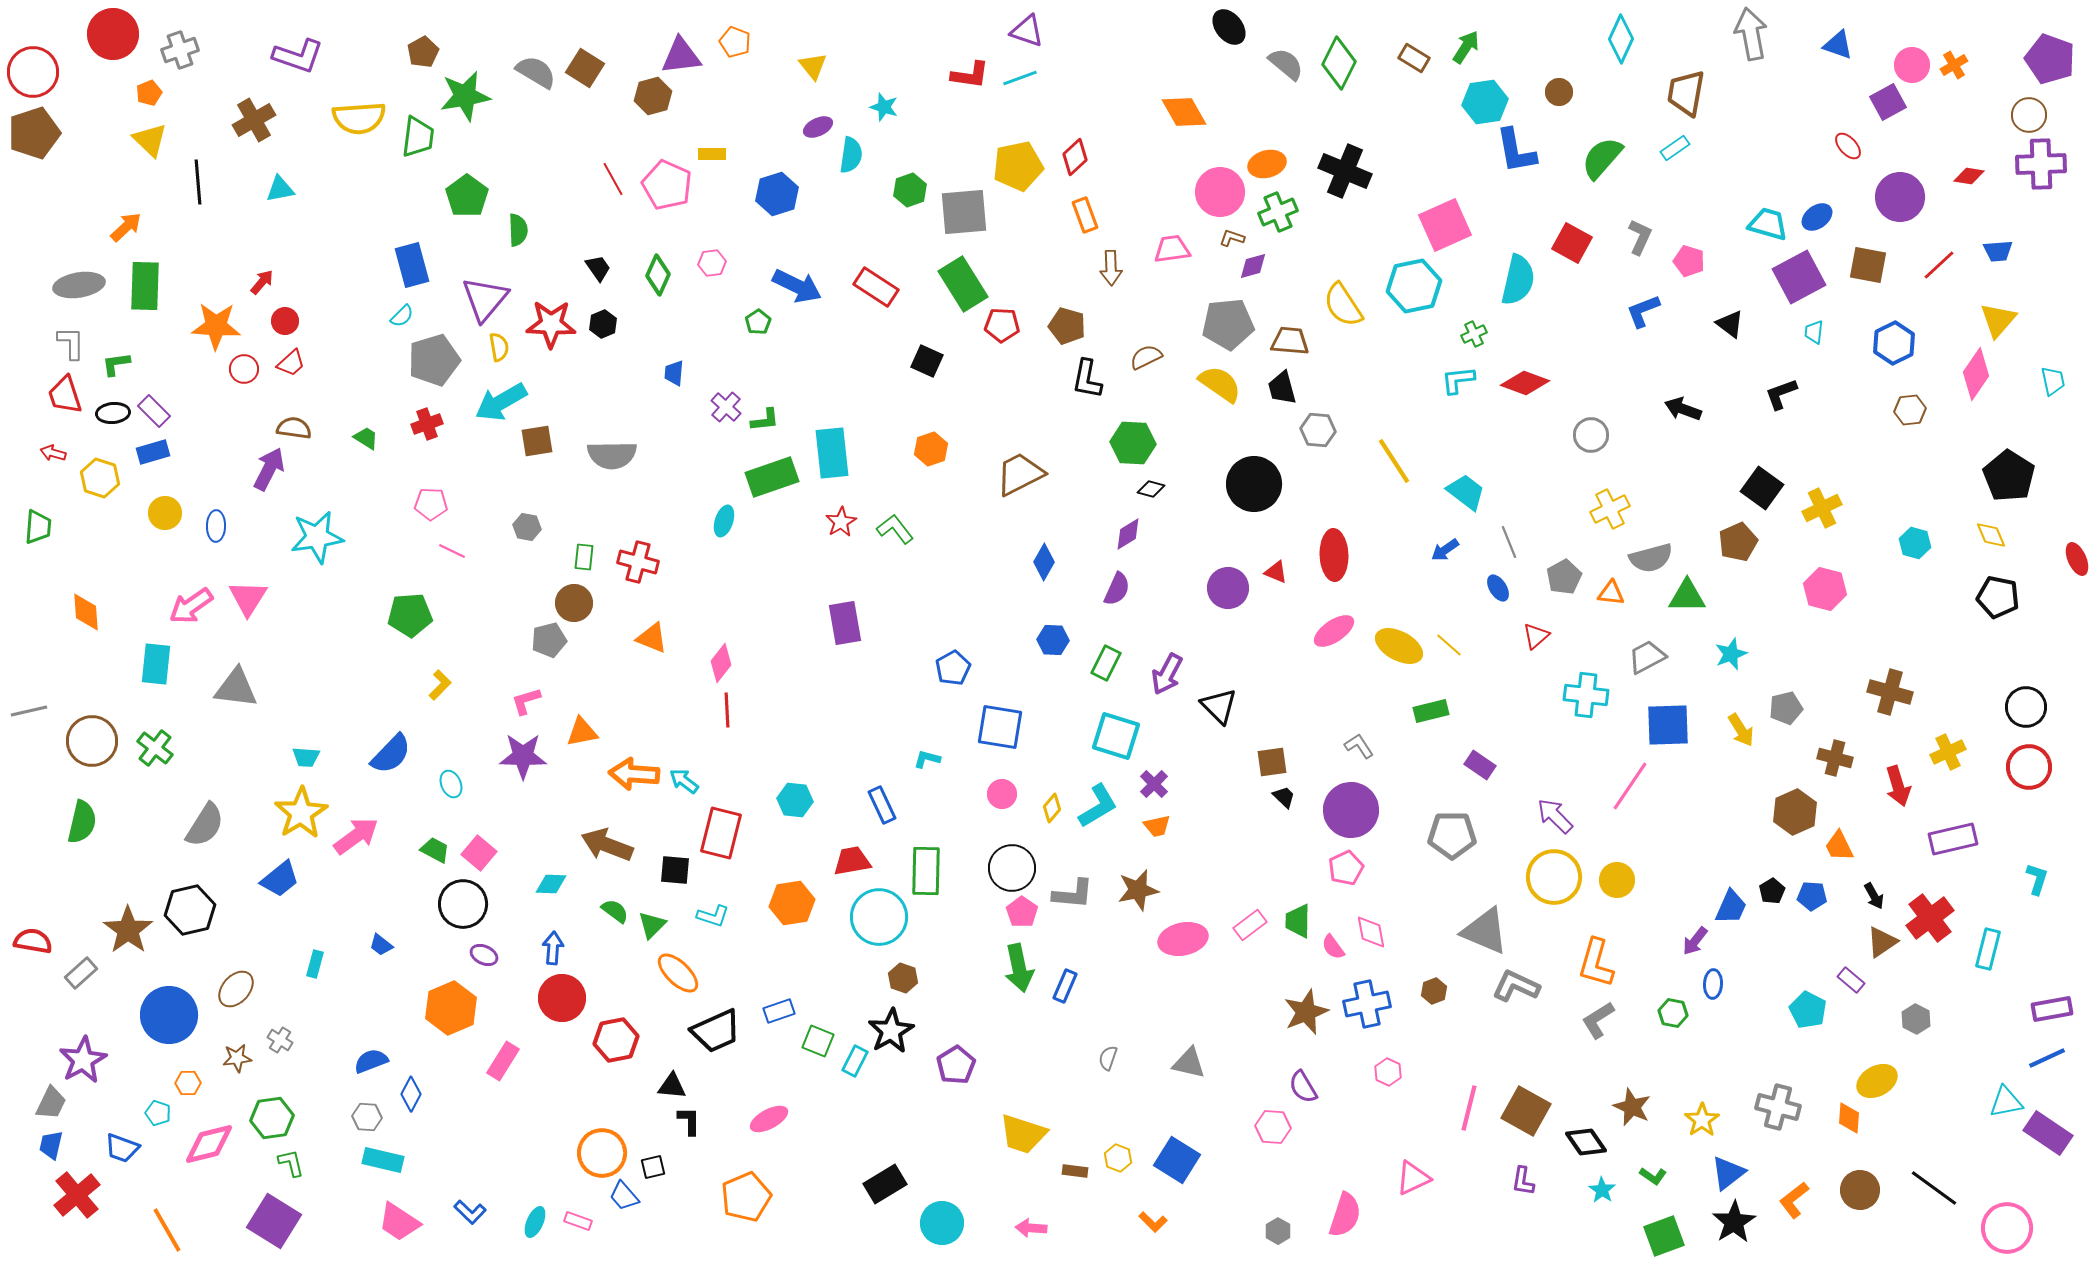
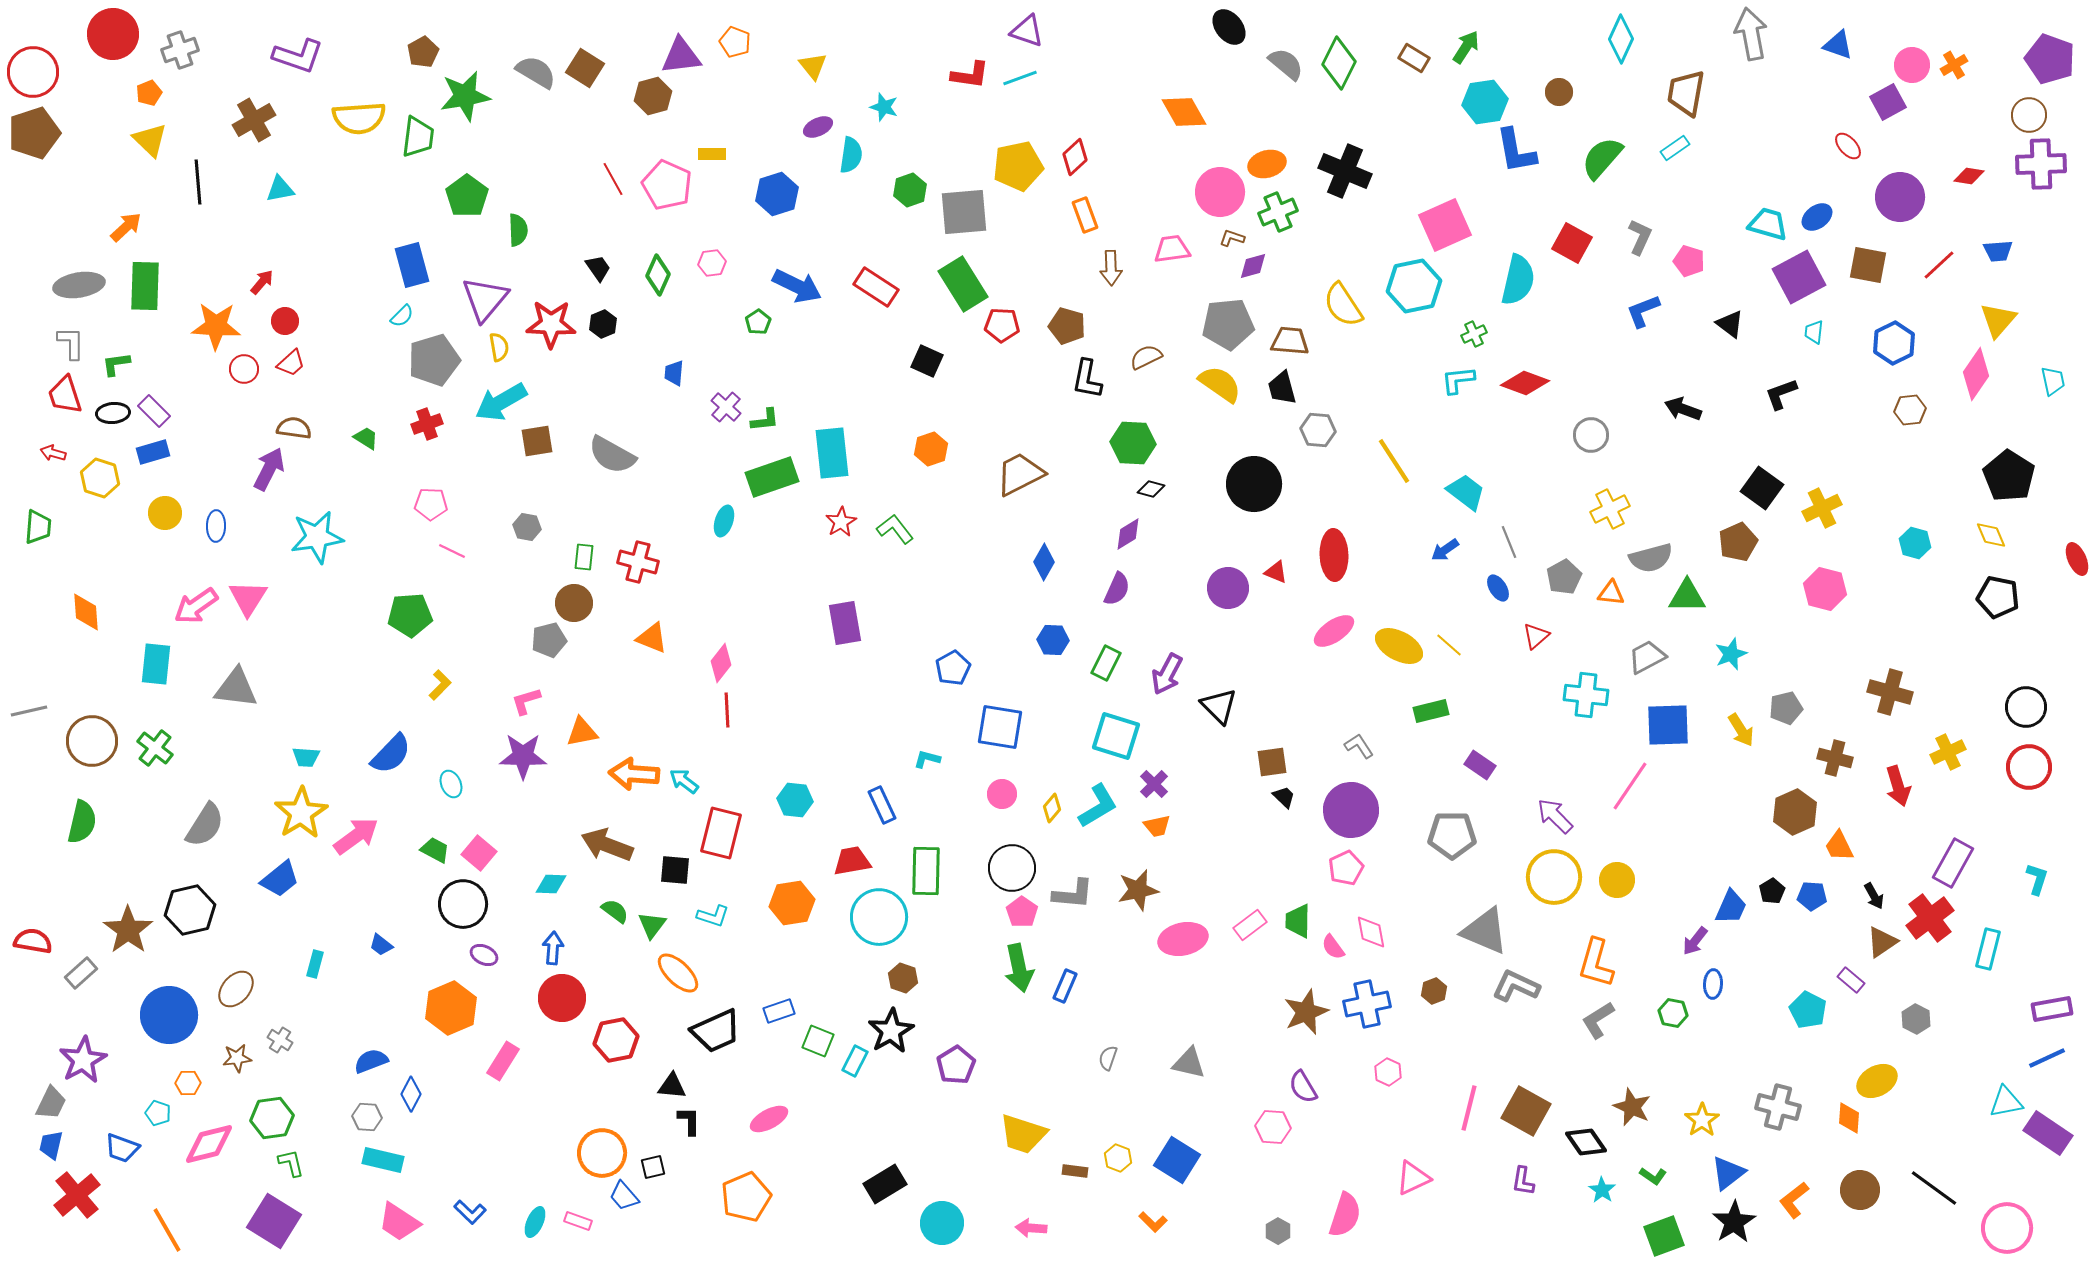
gray semicircle at (612, 455): rotated 30 degrees clockwise
pink arrow at (191, 606): moved 5 px right
purple rectangle at (1953, 839): moved 24 px down; rotated 48 degrees counterclockwise
green triangle at (652, 925): rotated 8 degrees counterclockwise
